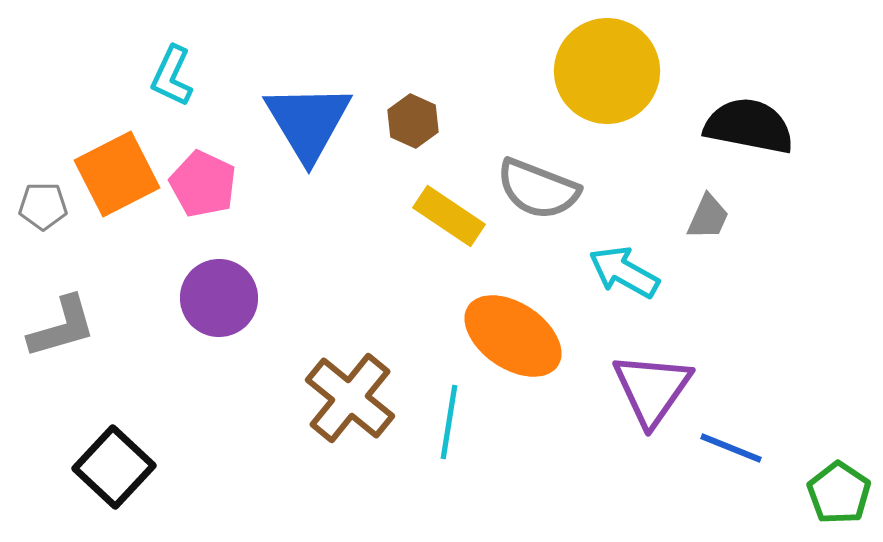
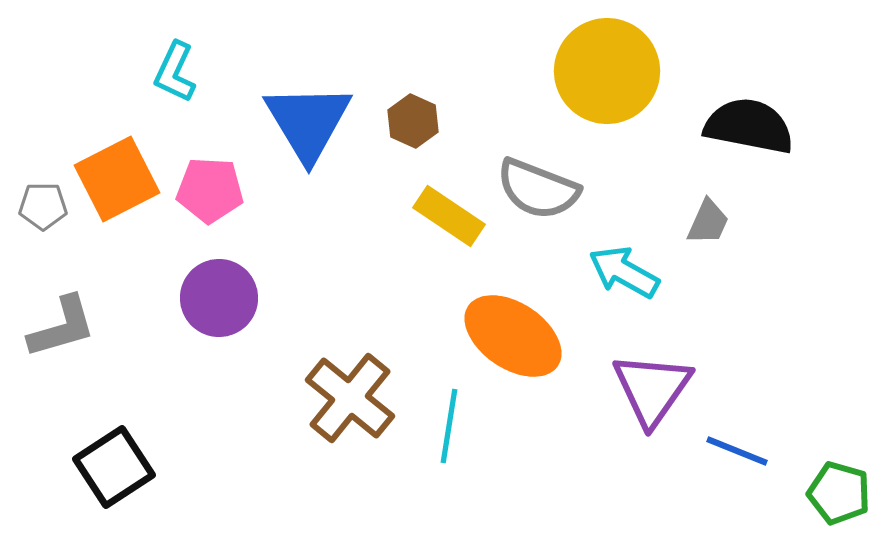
cyan L-shape: moved 3 px right, 4 px up
orange square: moved 5 px down
pink pentagon: moved 7 px right, 6 px down; rotated 22 degrees counterclockwise
gray trapezoid: moved 5 px down
cyan line: moved 4 px down
blue line: moved 6 px right, 3 px down
black square: rotated 14 degrees clockwise
green pentagon: rotated 18 degrees counterclockwise
